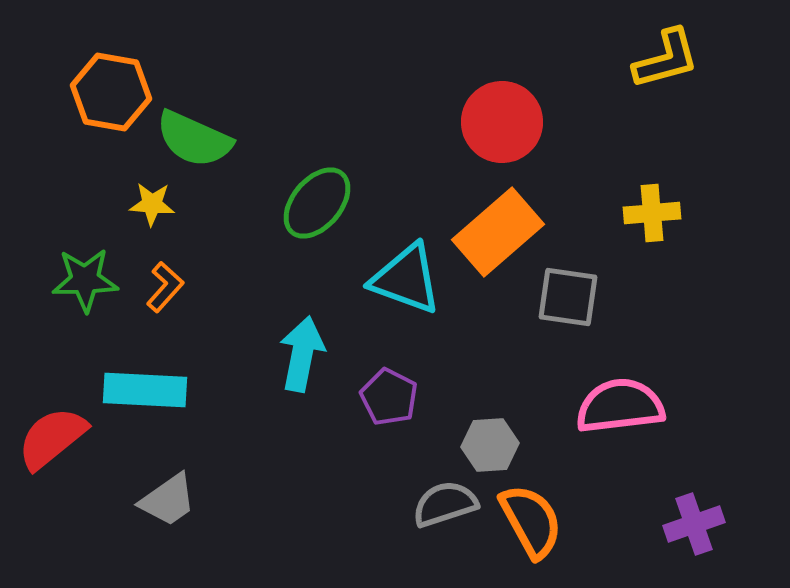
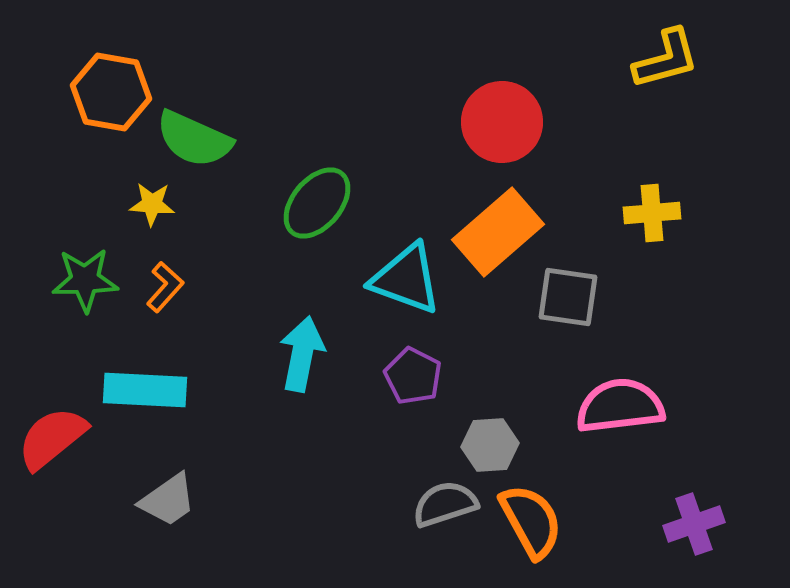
purple pentagon: moved 24 px right, 21 px up
